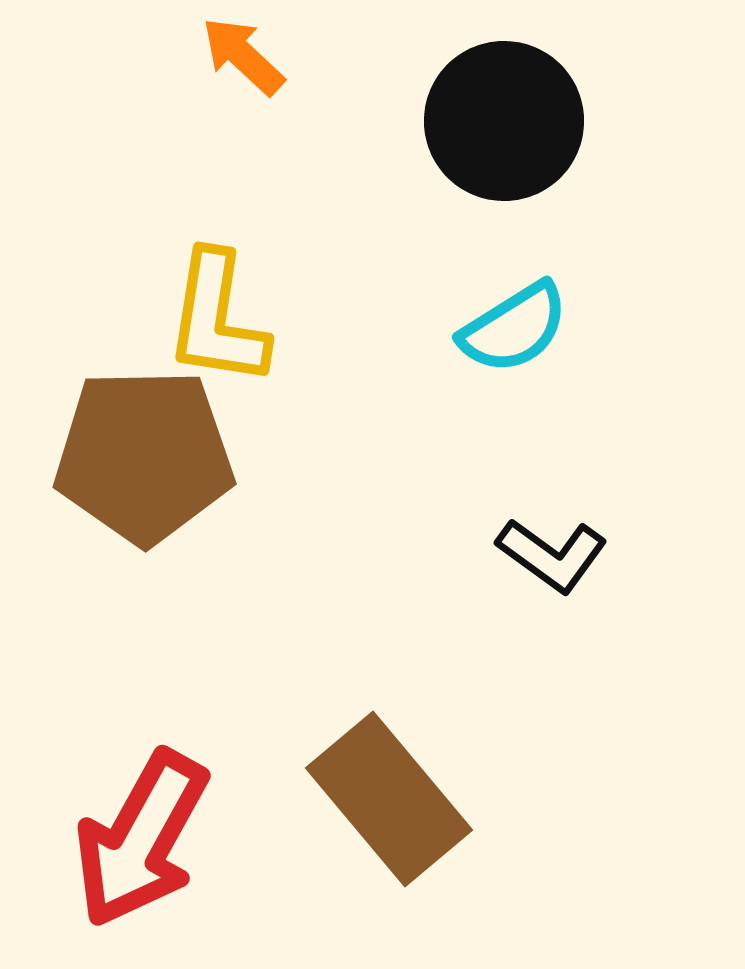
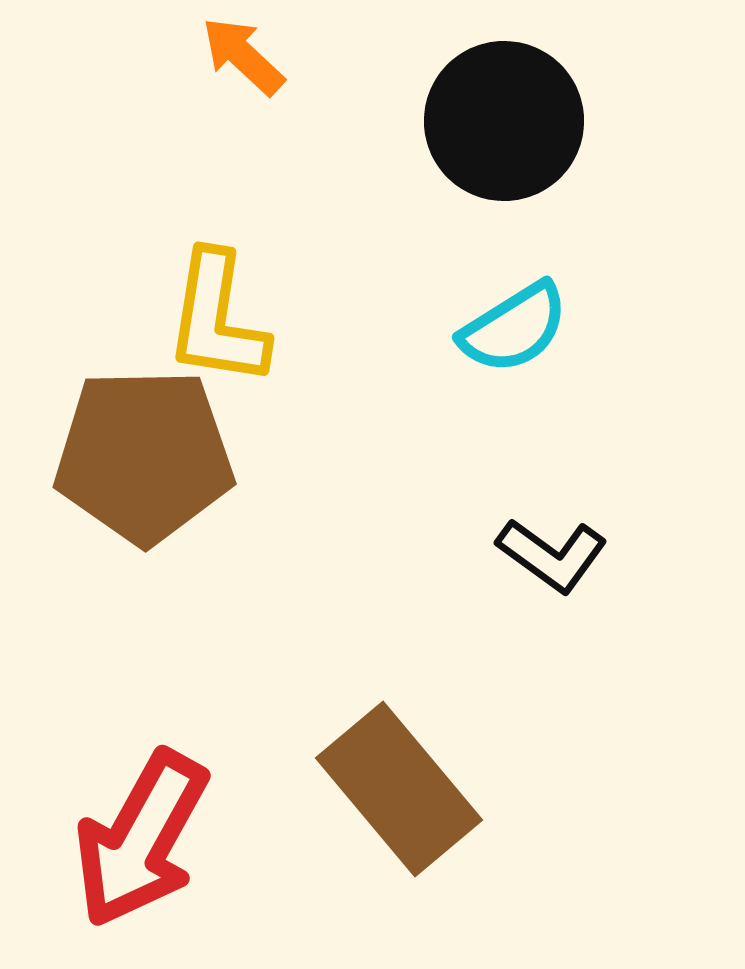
brown rectangle: moved 10 px right, 10 px up
